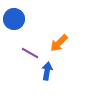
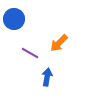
blue arrow: moved 6 px down
